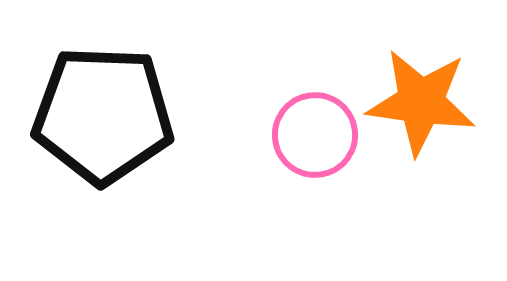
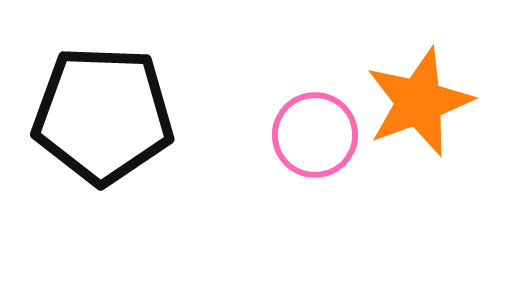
orange star: moved 2 px left; rotated 28 degrees counterclockwise
